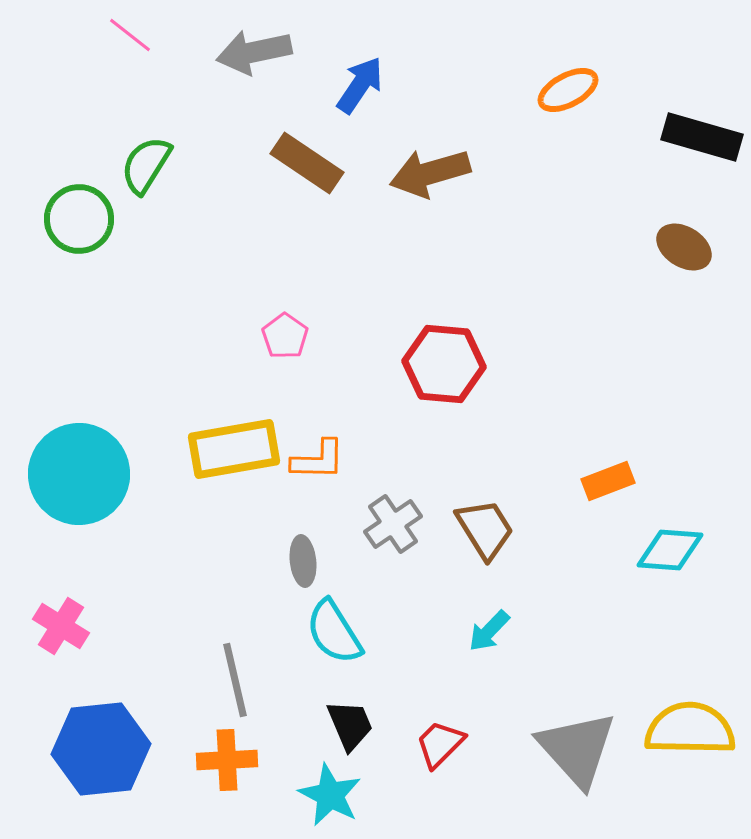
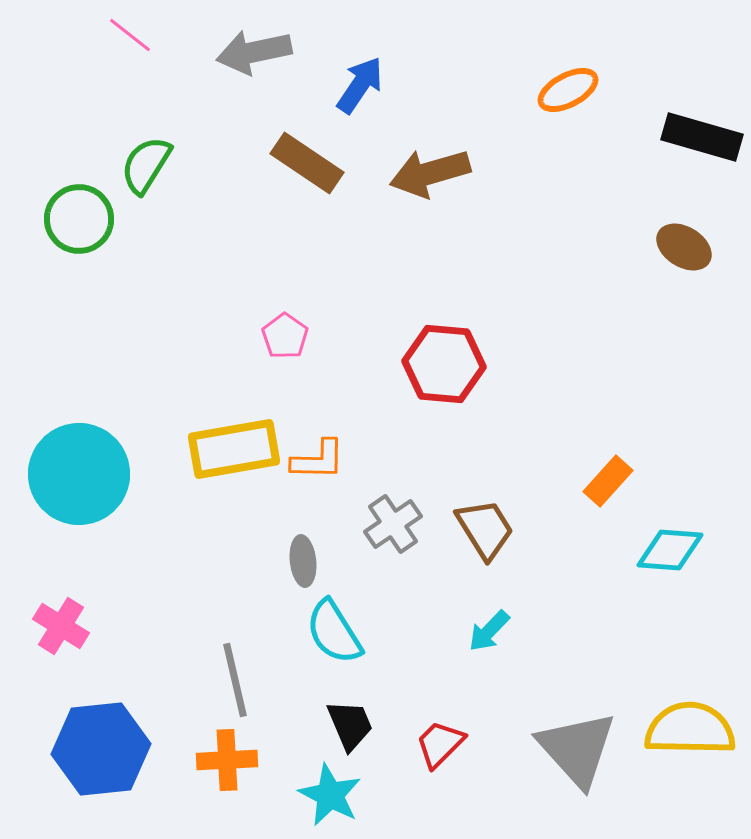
orange rectangle: rotated 27 degrees counterclockwise
